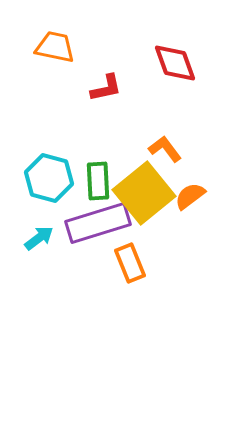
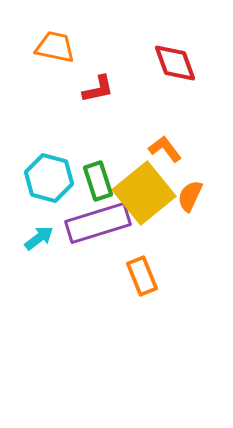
red L-shape: moved 8 px left, 1 px down
green rectangle: rotated 15 degrees counterclockwise
orange semicircle: rotated 28 degrees counterclockwise
orange rectangle: moved 12 px right, 13 px down
